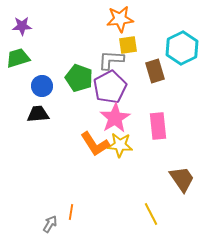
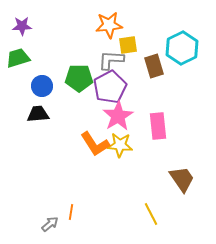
orange star: moved 11 px left, 6 px down
brown rectangle: moved 1 px left, 5 px up
green pentagon: rotated 20 degrees counterclockwise
pink star: moved 3 px right, 2 px up
gray arrow: rotated 18 degrees clockwise
